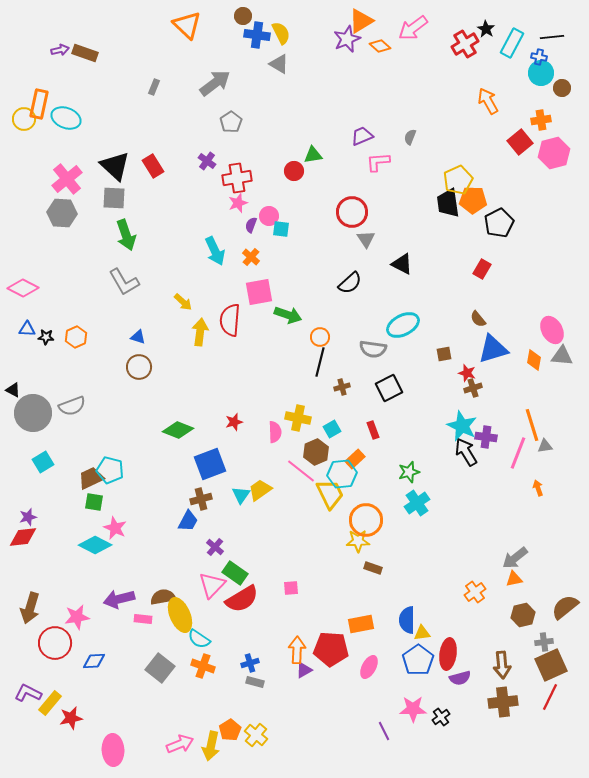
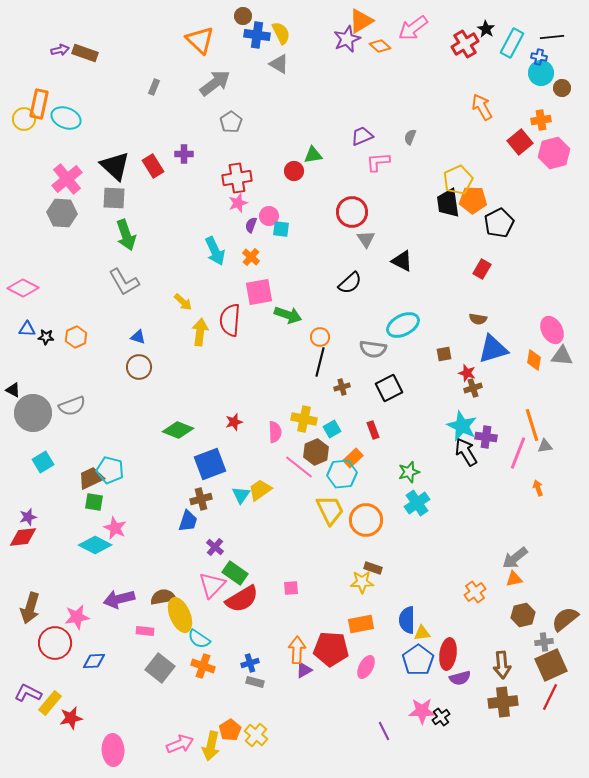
orange triangle at (187, 25): moved 13 px right, 15 px down
orange arrow at (488, 101): moved 6 px left, 6 px down
purple cross at (207, 161): moved 23 px left, 7 px up; rotated 36 degrees counterclockwise
black triangle at (402, 264): moved 3 px up
brown semicircle at (478, 319): rotated 42 degrees counterclockwise
yellow cross at (298, 418): moved 6 px right, 1 px down
orange rectangle at (355, 459): moved 2 px left, 1 px up
pink line at (301, 471): moved 2 px left, 4 px up
yellow trapezoid at (330, 494): moved 16 px down
blue trapezoid at (188, 521): rotated 10 degrees counterclockwise
yellow star at (358, 541): moved 4 px right, 41 px down
brown semicircle at (565, 607): moved 12 px down
pink rectangle at (143, 619): moved 2 px right, 12 px down
pink ellipse at (369, 667): moved 3 px left
pink star at (413, 709): moved 9 px right, 2 px down
